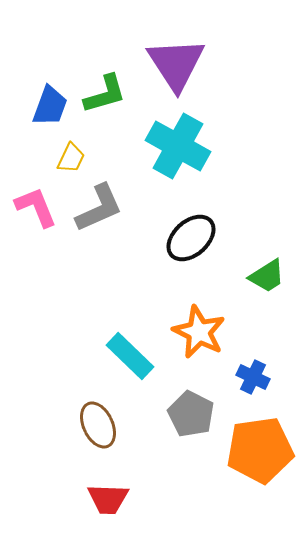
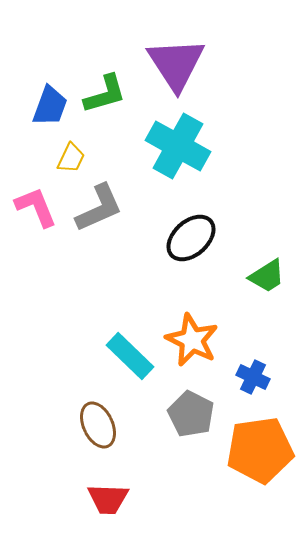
orange star: moved 7 px left, 8 px down
